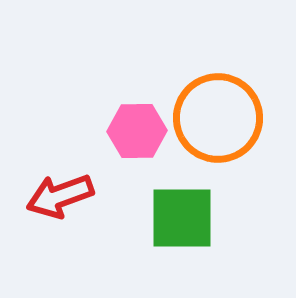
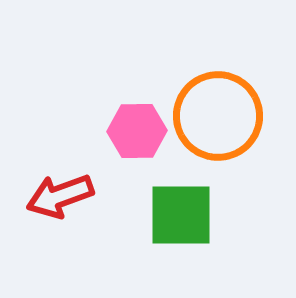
orange circle: moved 2 px up
green square: moved 1 px left, 3 px up
